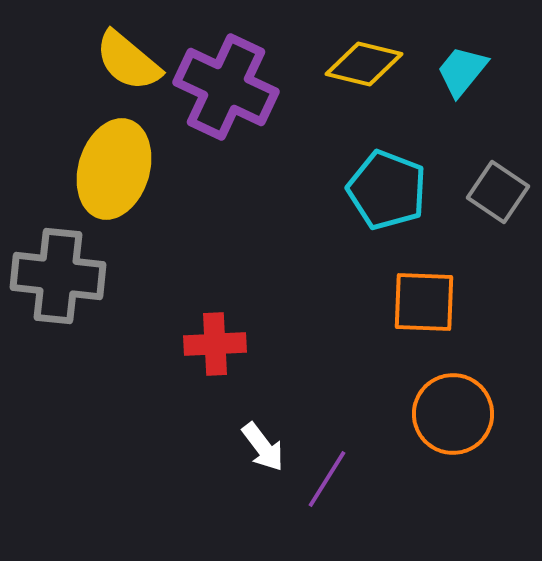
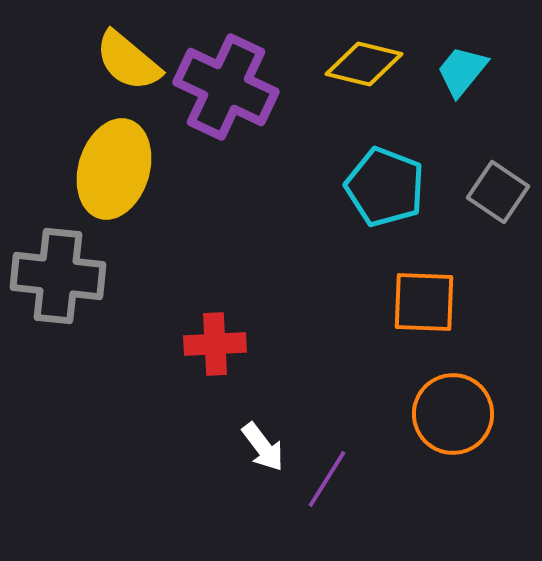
cyan pentagon: moved 2 px left, 3 px up
